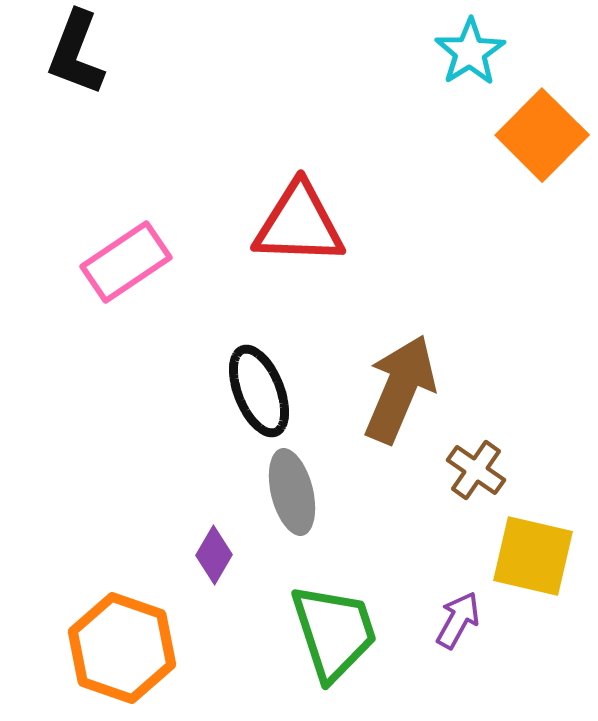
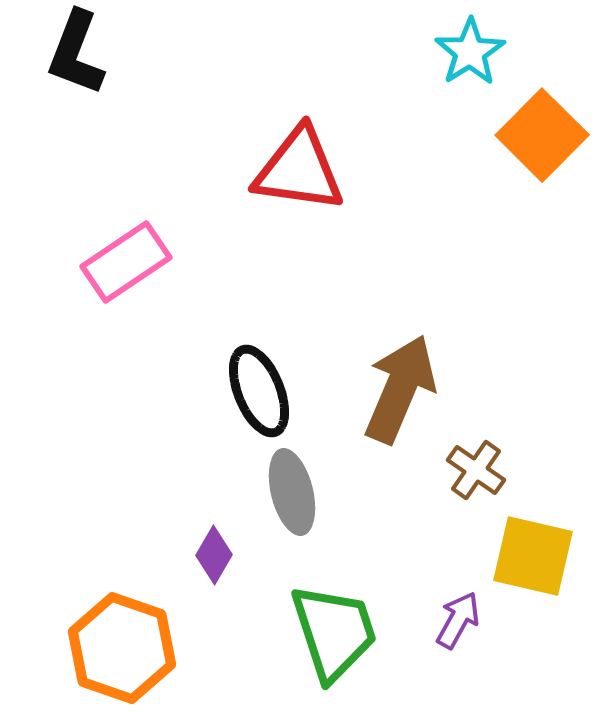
red triangle: moved 54 px up; rotated 6 degrees clockwise
